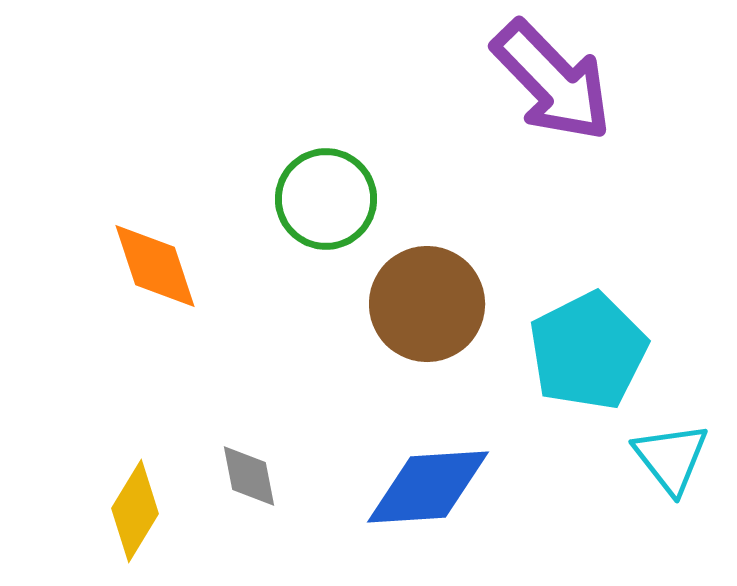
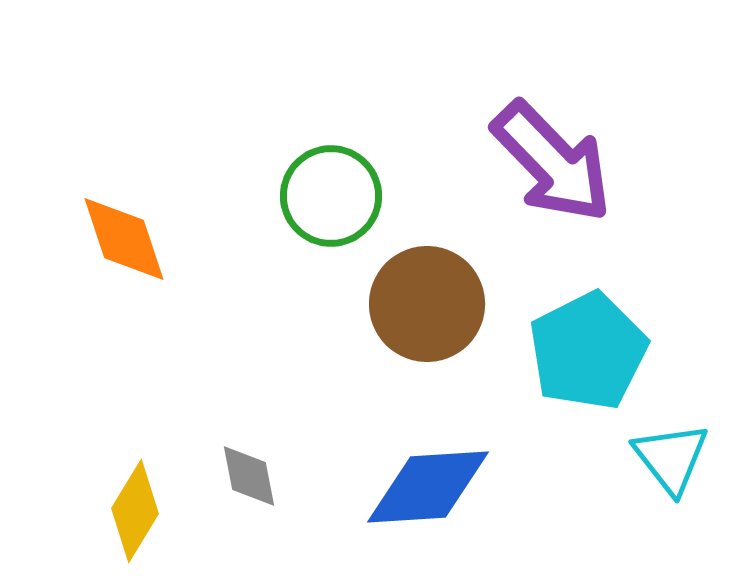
purple arrow: moved 81 px down
green circle: moved 5 px right, 3 px up
orange diamond: moved 31 px left, 27 px up
